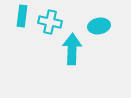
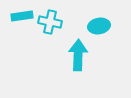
cyan rectangle: rotated 75 degrees clockwise
cyan arrow: moved 6 px right, 6 px down
